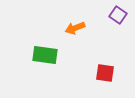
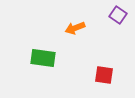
green rectangle: moved 2 px left, 3 px down
red square: moved 1 px left, 2 px down
